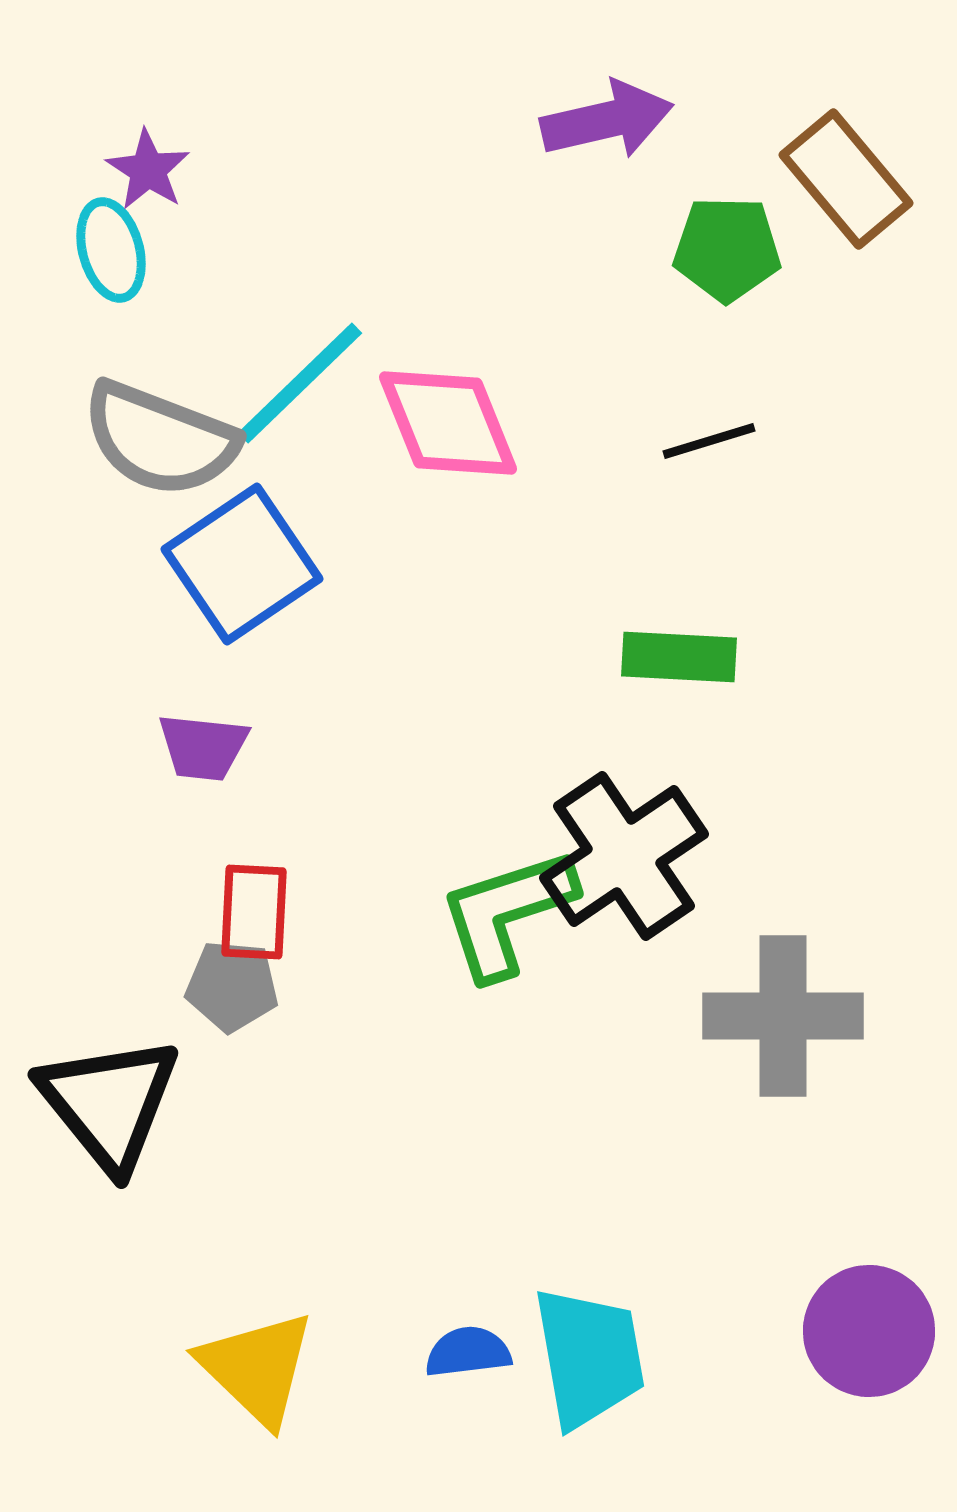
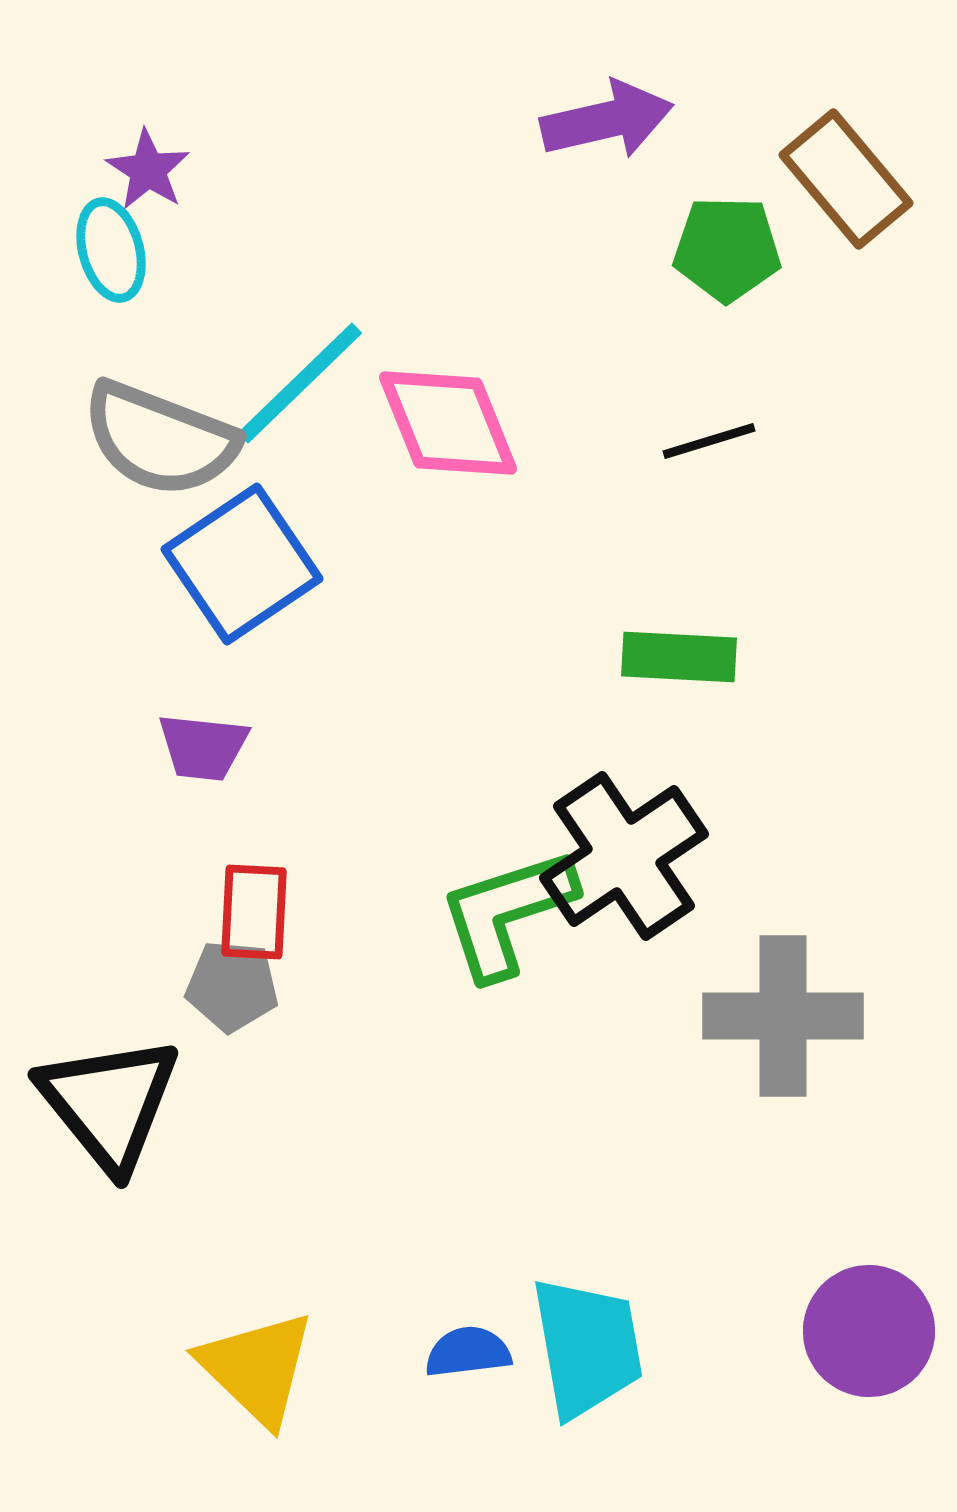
cyan trapezoid: moved 2 px left, 10 px up
